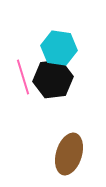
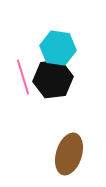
cyan hexagon: moved 1 px left
